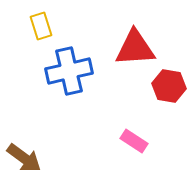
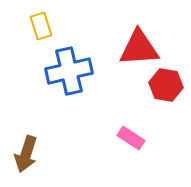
red triangle: moved 4 px right
red hexagon: moved 3 px left, 1 px up
pink rectangle: moved 3 px left, 3 px up
brown arrow: moved 2 px right, 4 px up; rotated 72 degrees clockwise
